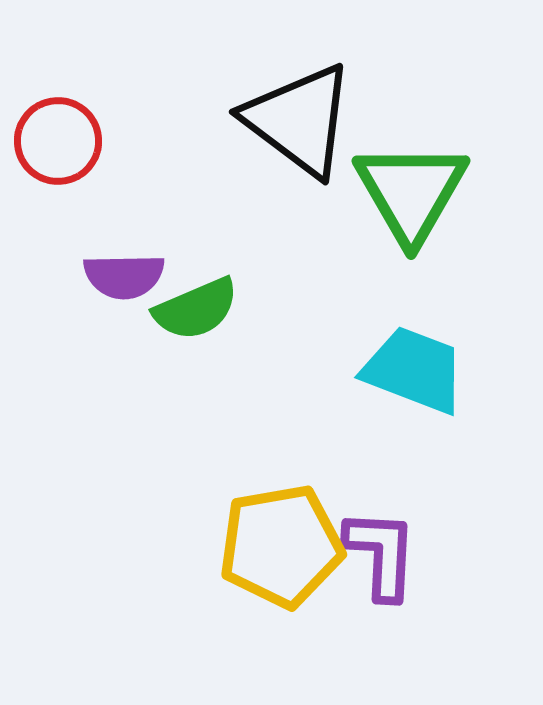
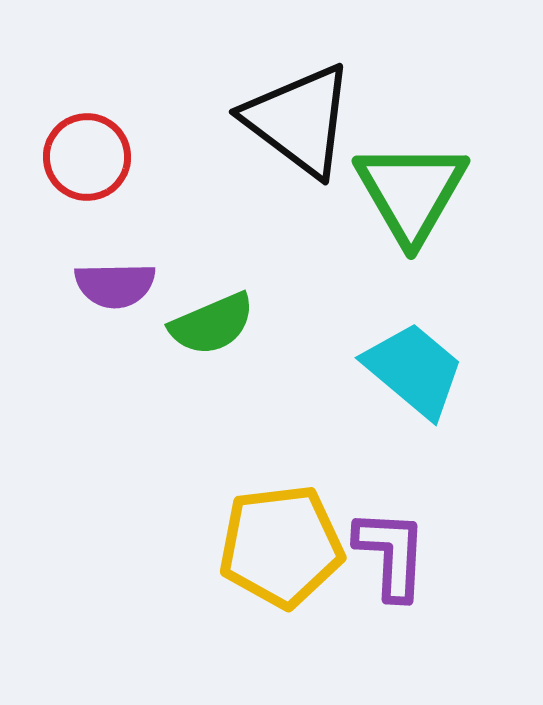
red circle: moved 29 px right, 16 px down
purple semicircle: moved 9 px left, 9 px down
green semicircle: moved 16 px right, 15 px down
cyan trapezoid: rotated 19 degrees clockwise
yellow pentagon: rotated 3 degrees clockwise
purple L-shape: moved 10 px right
